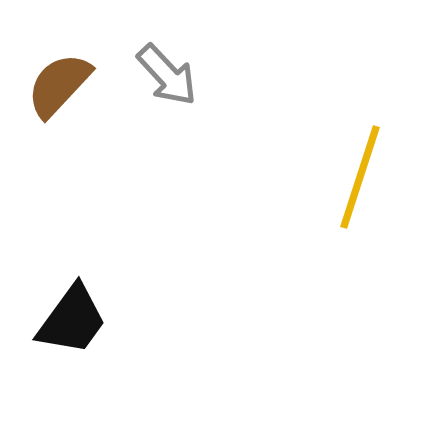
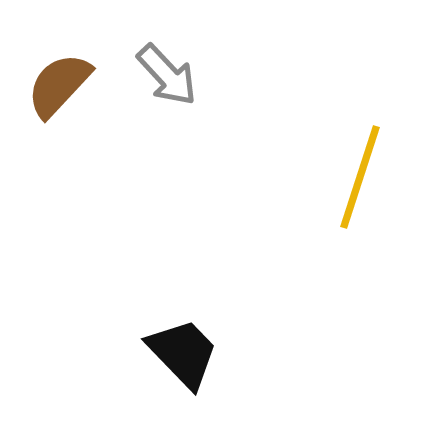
black trapezoid: moved 111 px right, 33 px down; rotated 80 degrees counterclockwise
